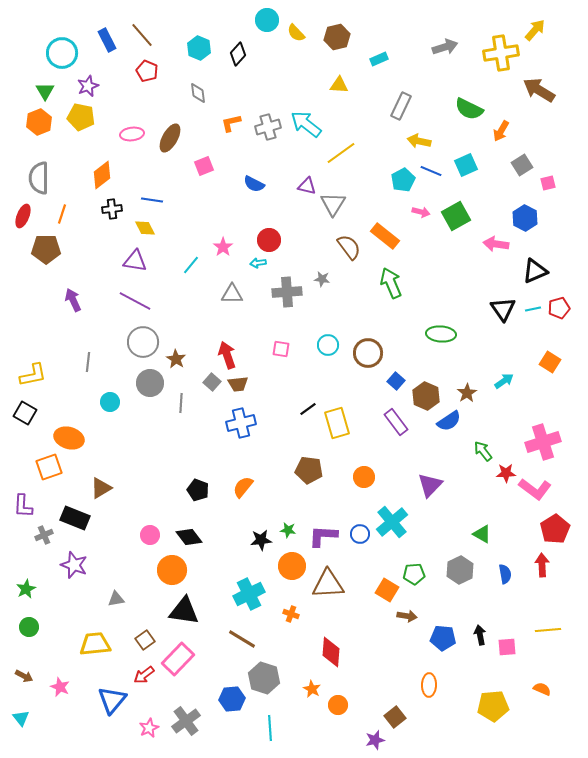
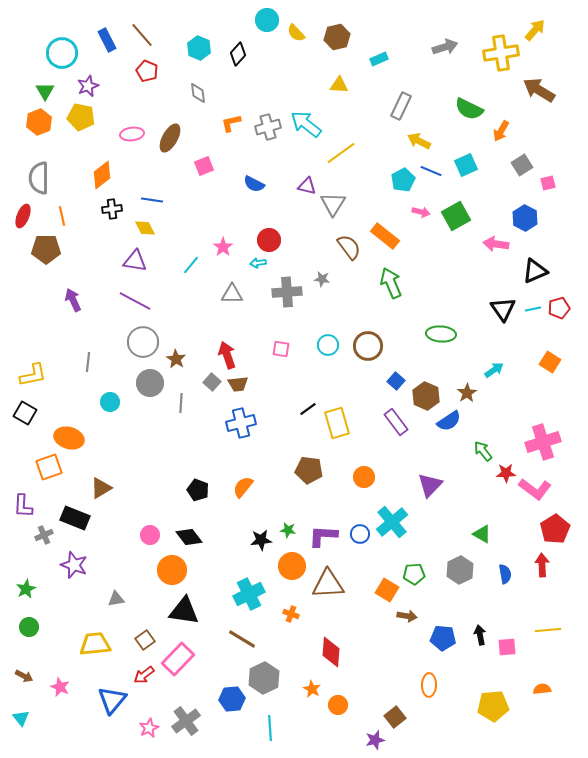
yellow arrow at (419, 141): rotated 15 degrees clockwise
orange line at (62, 214): moved 2 px down; rotated 30 degrees counterclockwise
brown circle at (368, 353): moved 7 px up
cyan arrow at (504, 381): moved 10 px left, 11 px up
gray hexagon at (264, 678): rotated 16 degrees clockwise
orange semicircle at (542, 689): rotated 30 degrees counterclockwise
